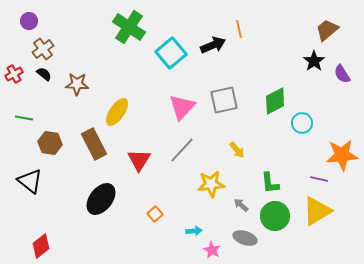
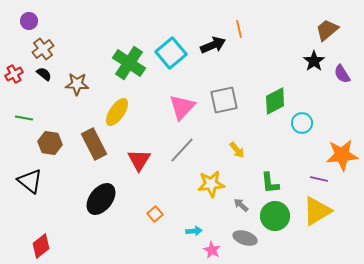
green cross: moved 36 px down
